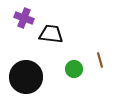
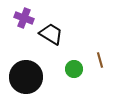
black trapezoid: rotated 25 degrees clockwise
